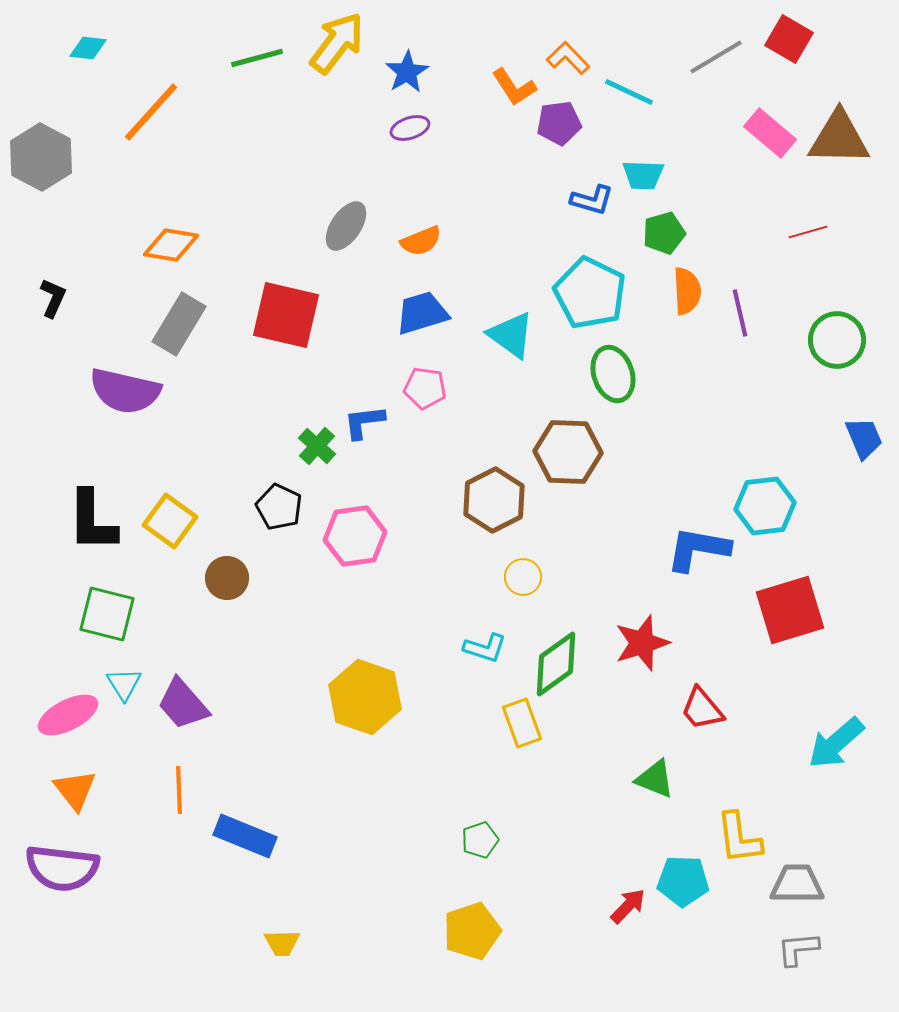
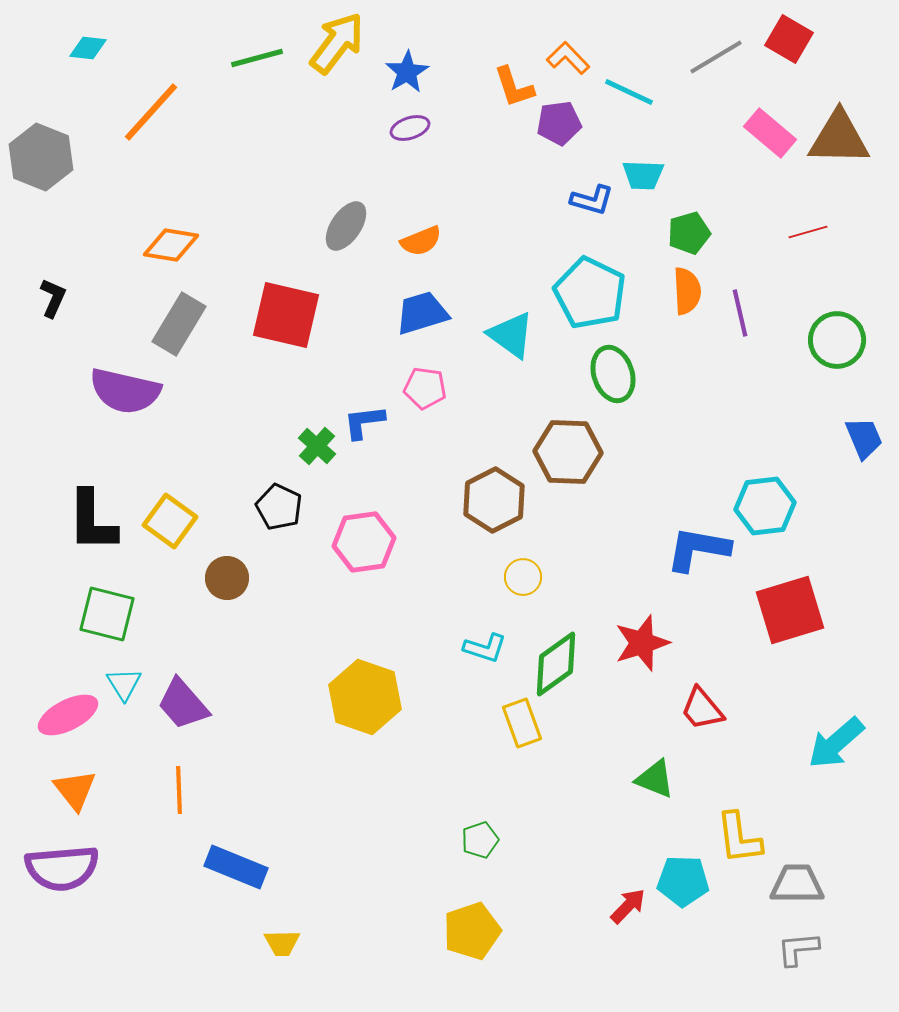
orange L-shape at (514, 87): rotated 15 degrees clockwise
gray hexagon at (41, 157): rotated 6 degrees counterclockwise
green pentagon at (664, 233): moved 25 px right
pink hexagon at (355, 536): moved 9 px right, 6 px down
blue rectangle at (245, 836): moved 9 px left, 31 px down
purple semicircle at (62, 868): rotated 12 degrees counterclockwise
